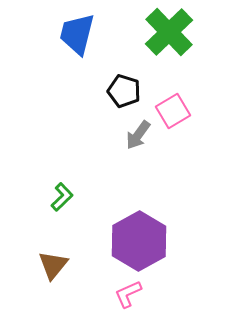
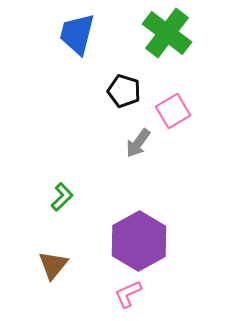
green cross: moved 2 px left, 1 px down; rotated 9 degrees counterclockwise
gray arrow: moved 8 px down
